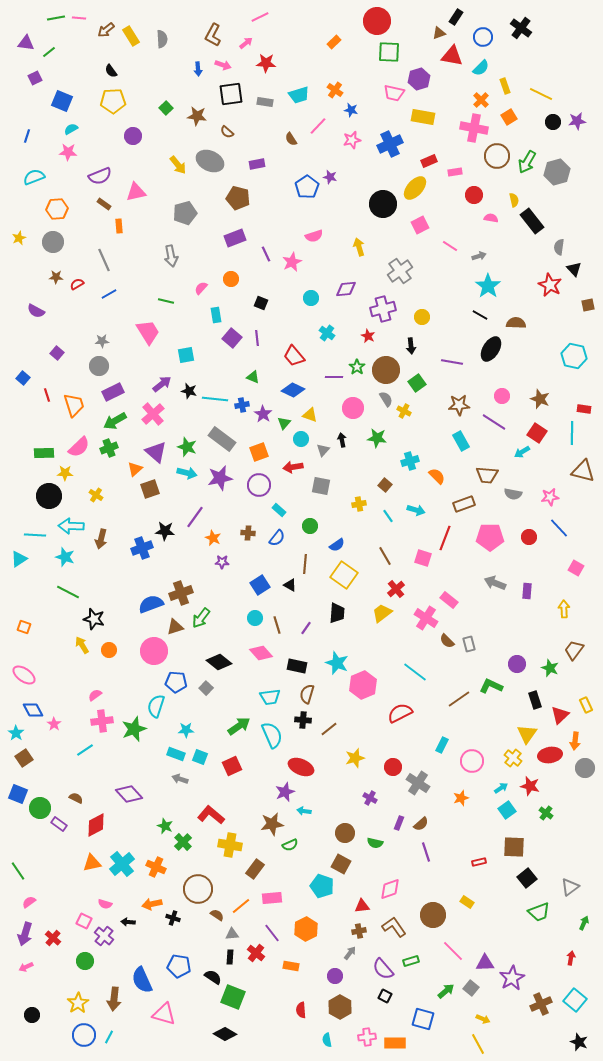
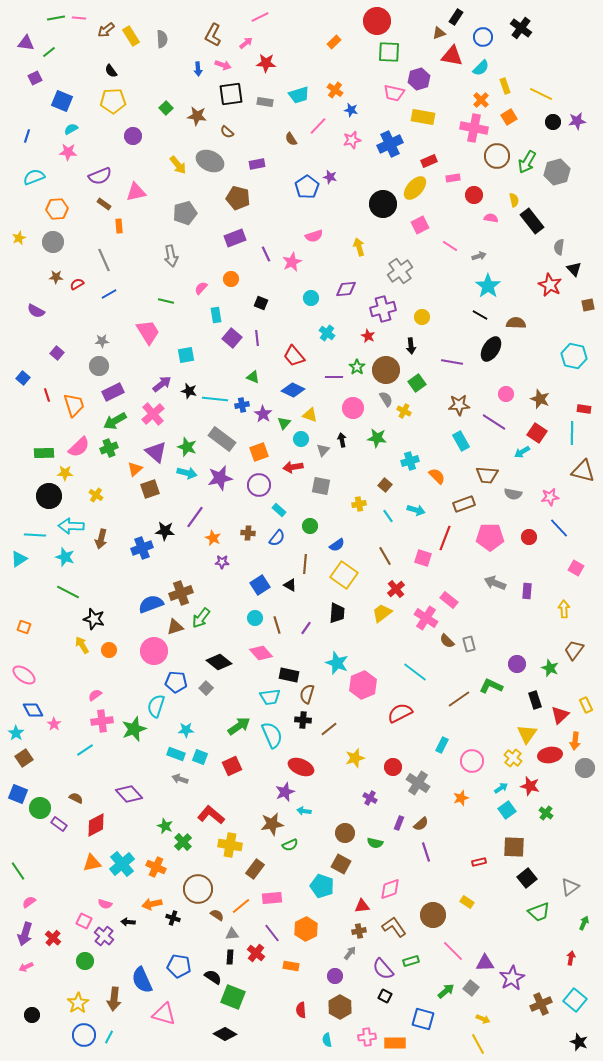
pink rectangle at (455, 172): moved 2 px left, 6 px down
pink circle at (502, 396): moved 4 px right, 2 px up
black rectangle at (297, 666): moved 8 px left, 9 px down
